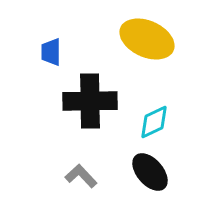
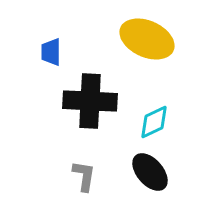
black cross: rotated 4 degrees clockwise
gray L-shape: moved 3 px right; rotated 52 degrees clockwise
